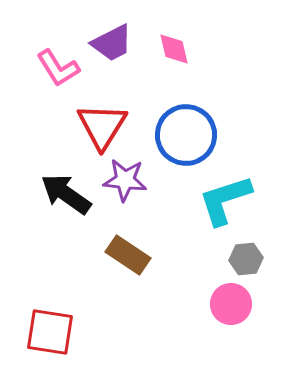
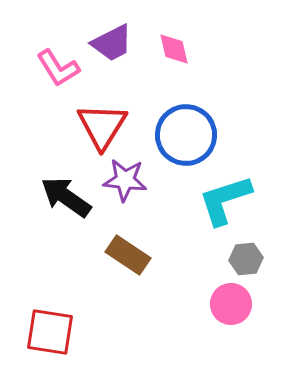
black arrow: moved 3 px down
